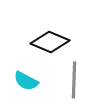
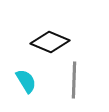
cyan semicircle: rotated 150 degrees counterclockwise
